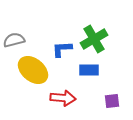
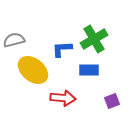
purple square: rotated 14 degrees counterclockwise
